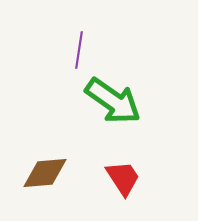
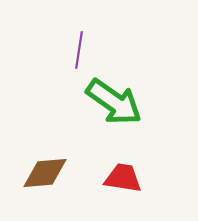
green arrow: moved 1 px right, 1 px down
red trapezoid: rotated 48 degrees counterclockwise
